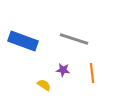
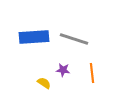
blue rectangle: moved 11 px right, 4 px up; rotated 24 degrees counterclockwise
yellow semicircle: moved 2 px up
